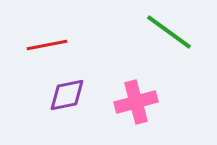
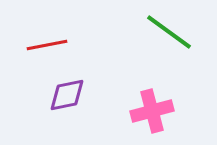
pink cross: moved 16 px right, 9 px down
